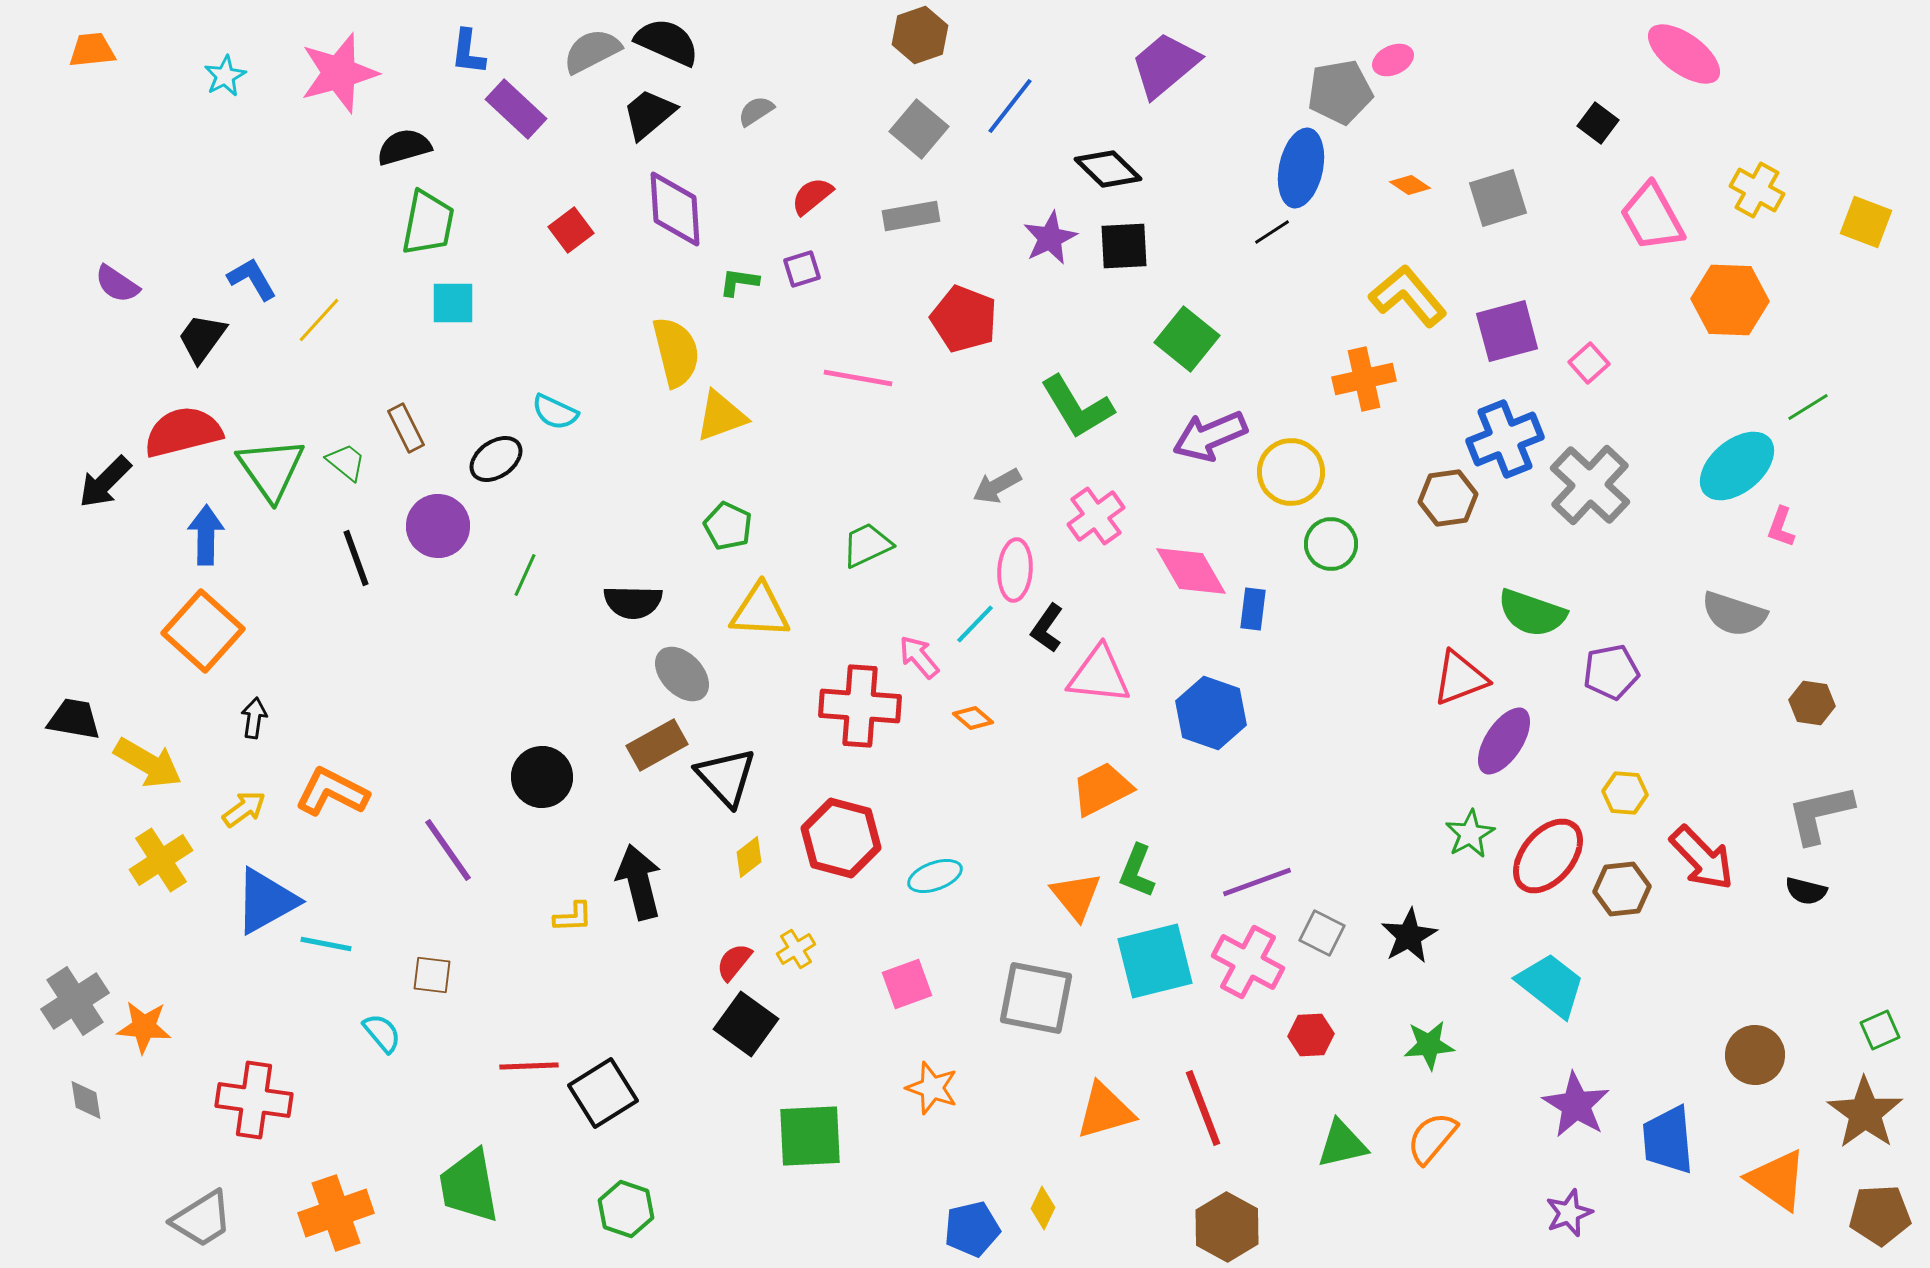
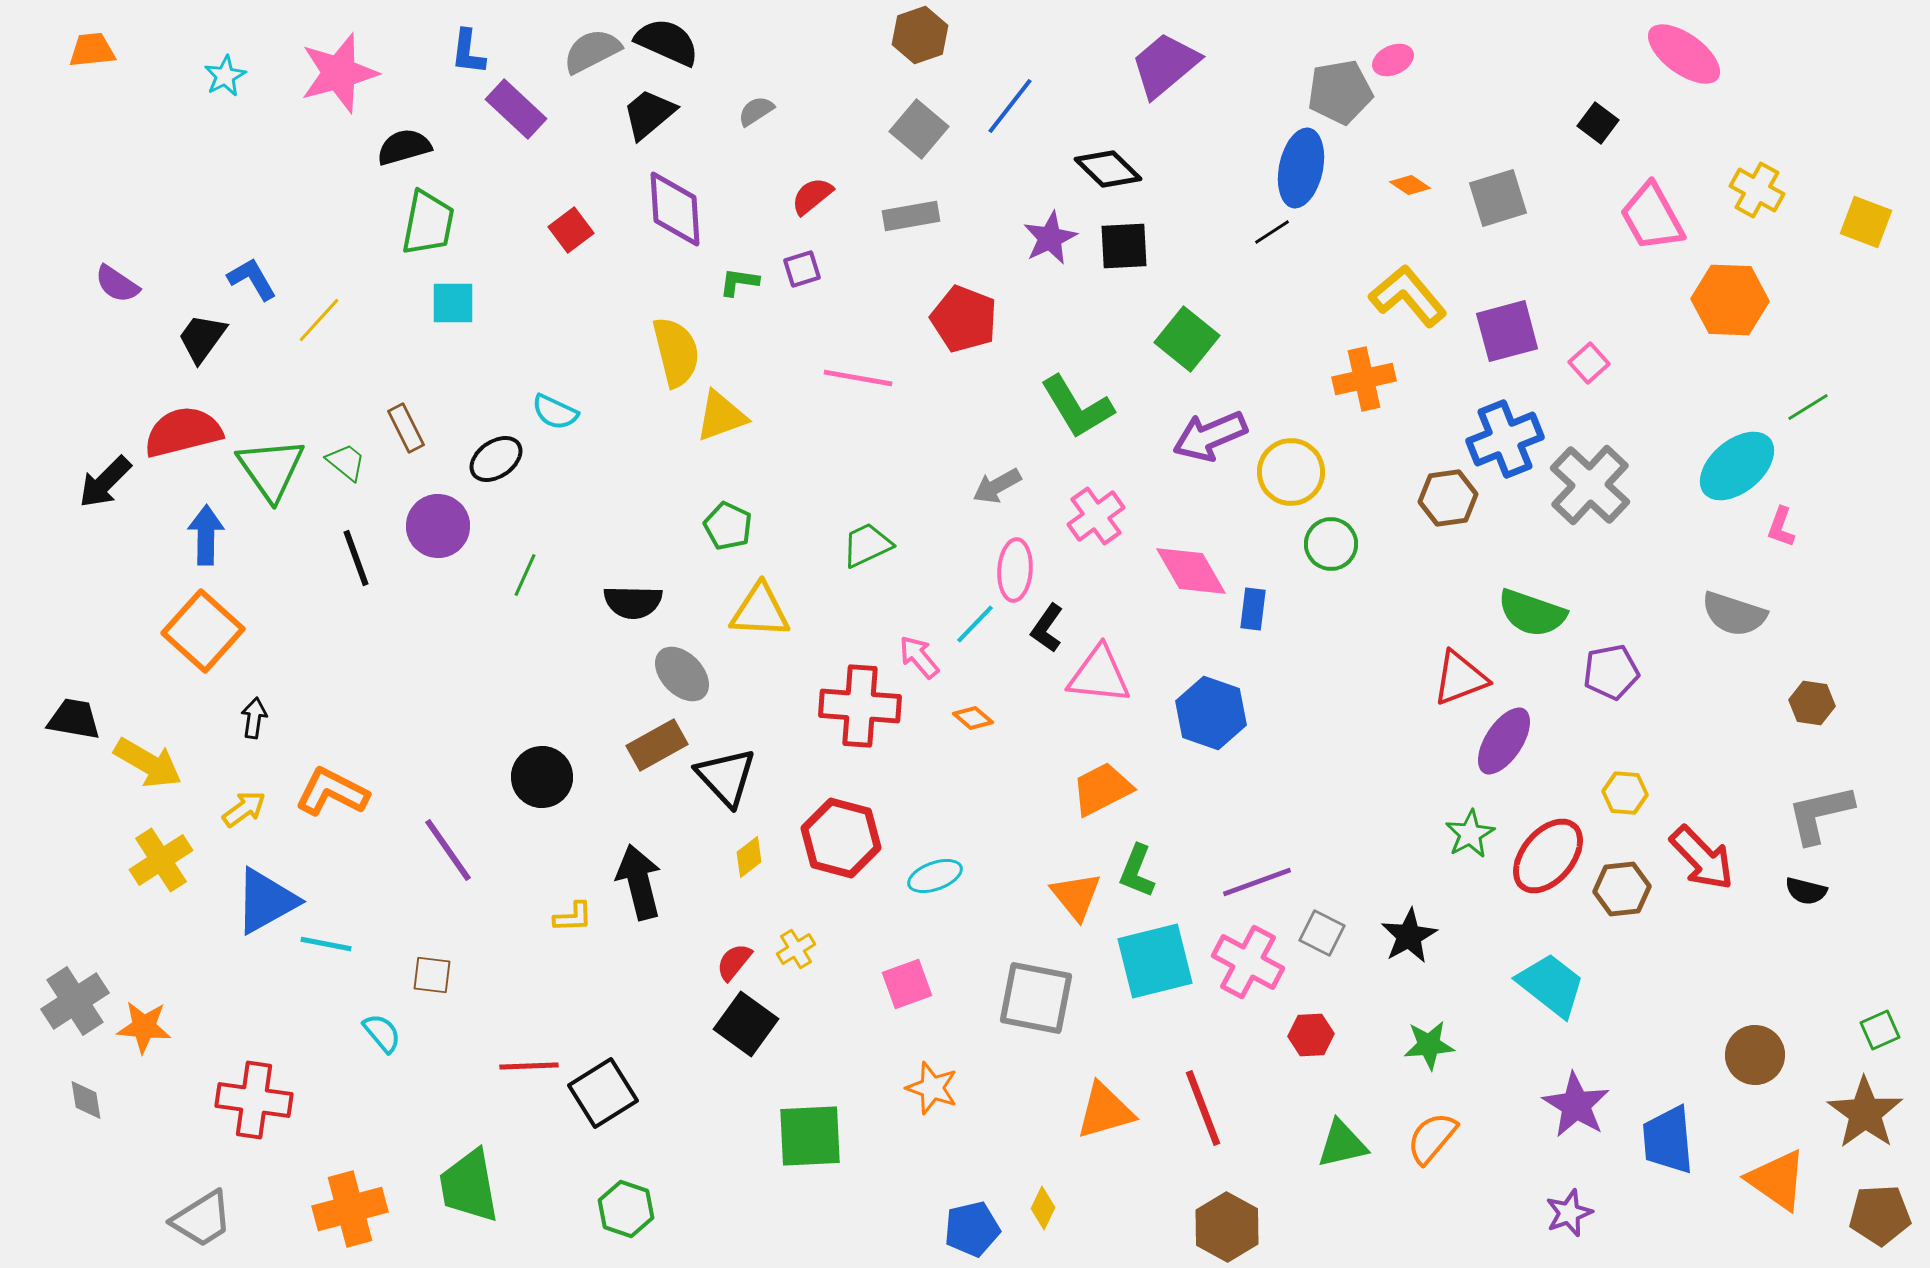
orange cross at (336, 1213): moved 14 px right, 4 px up; rotated 4 degrees clockwise
